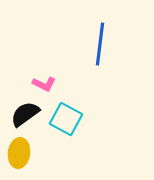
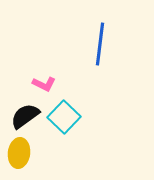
black semicircle: moved 2 px down
cyan square: moved 2 px left, 2 px up; rotated 16 degrees clockwise
